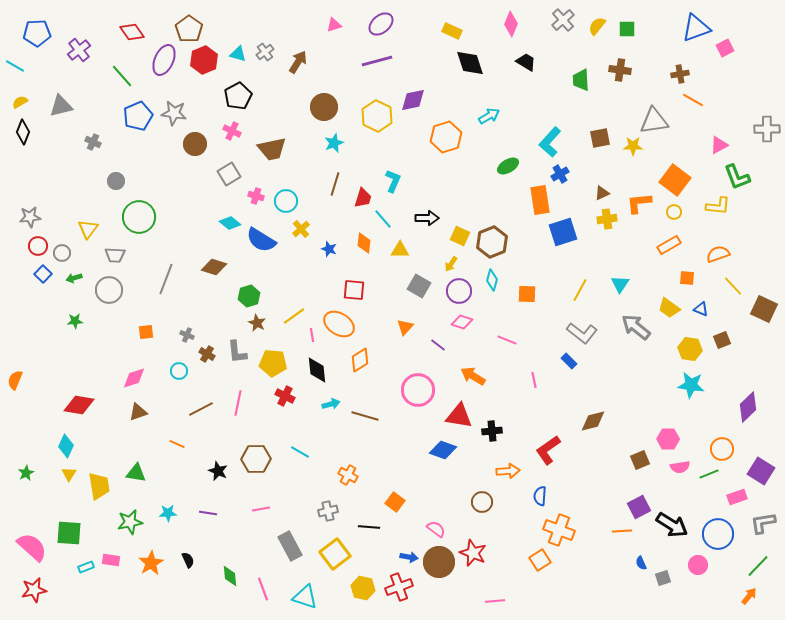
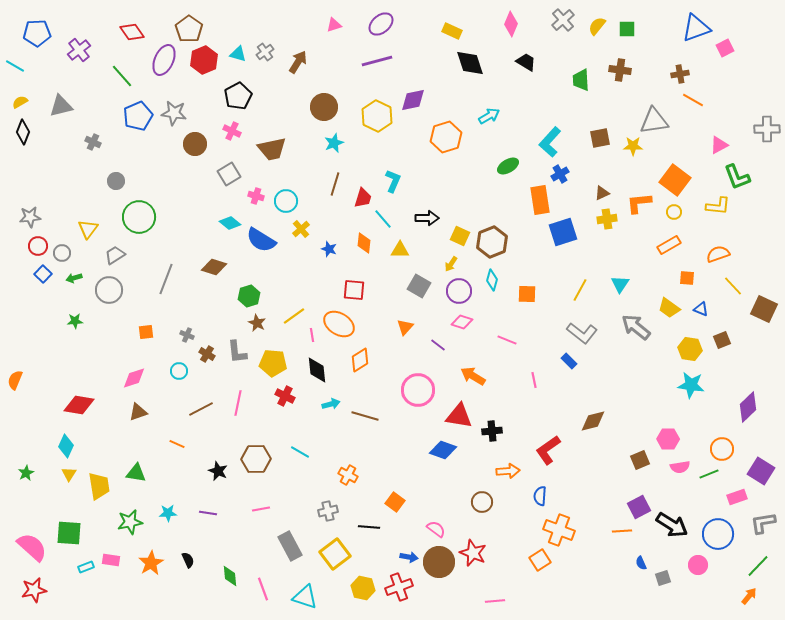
gray trapezoid at (115, 255): rotated 145 degrees clockwise
